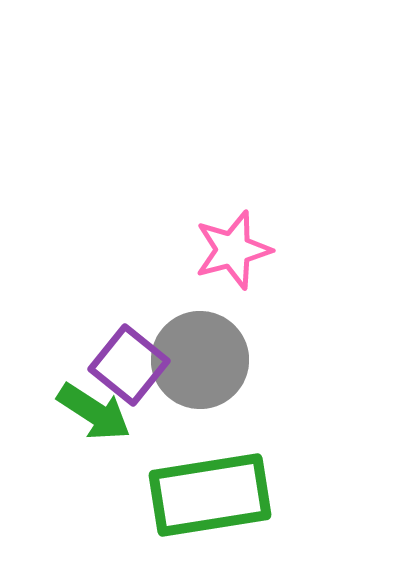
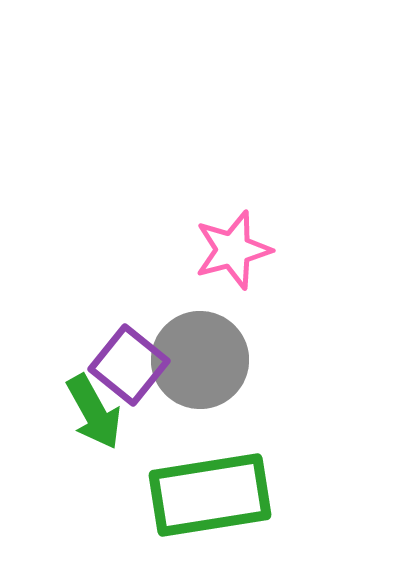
green arrow: rotated 28 degrees clockwise
